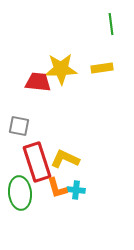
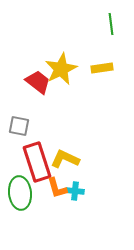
yellow star: rotated 24 degrees counterclockwise
red trapezoid: rotated 32 degrees clockwise
cyan cross: moved 1 px left, 1 px down
